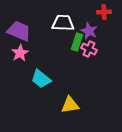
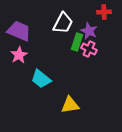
white trapezoid: rotated 115 degrees clockwise
pink star: moved 1 px left, 2 px down
